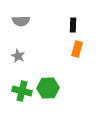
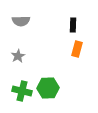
gray star: rotated 16 degrees clockwise
